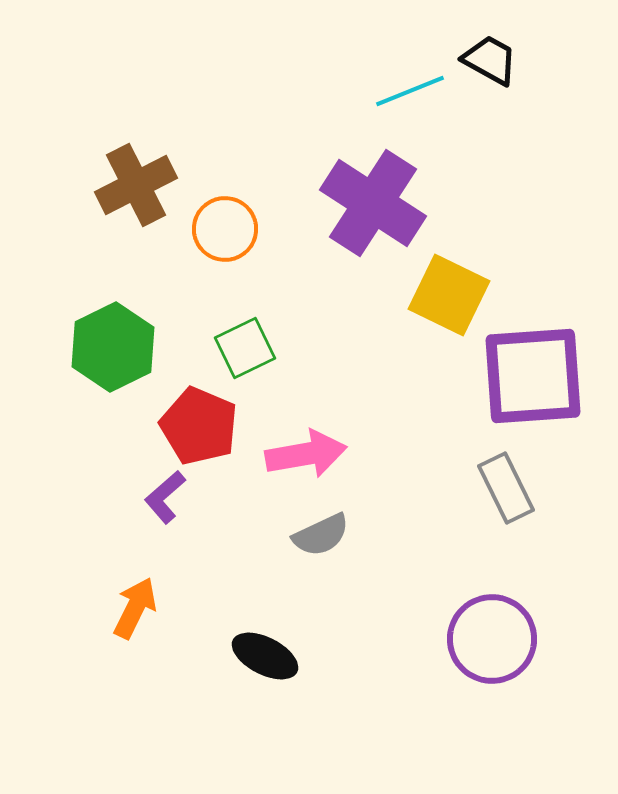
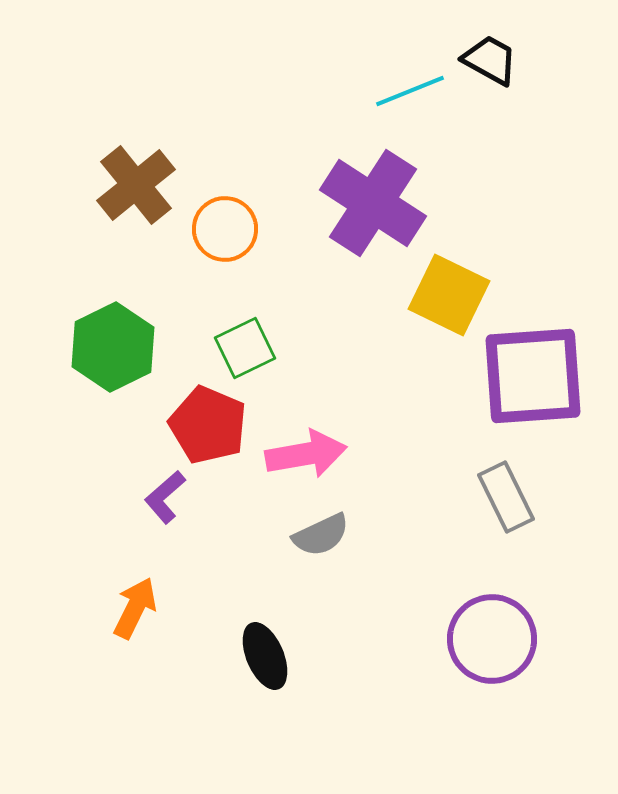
brown cross: rotated 12 degrees counterclockwise
red pentagon: moved 9 px right, 1 px up
gray rectangle: moved 9 px down
black ellipse: rotated 40 degrees clockwise
